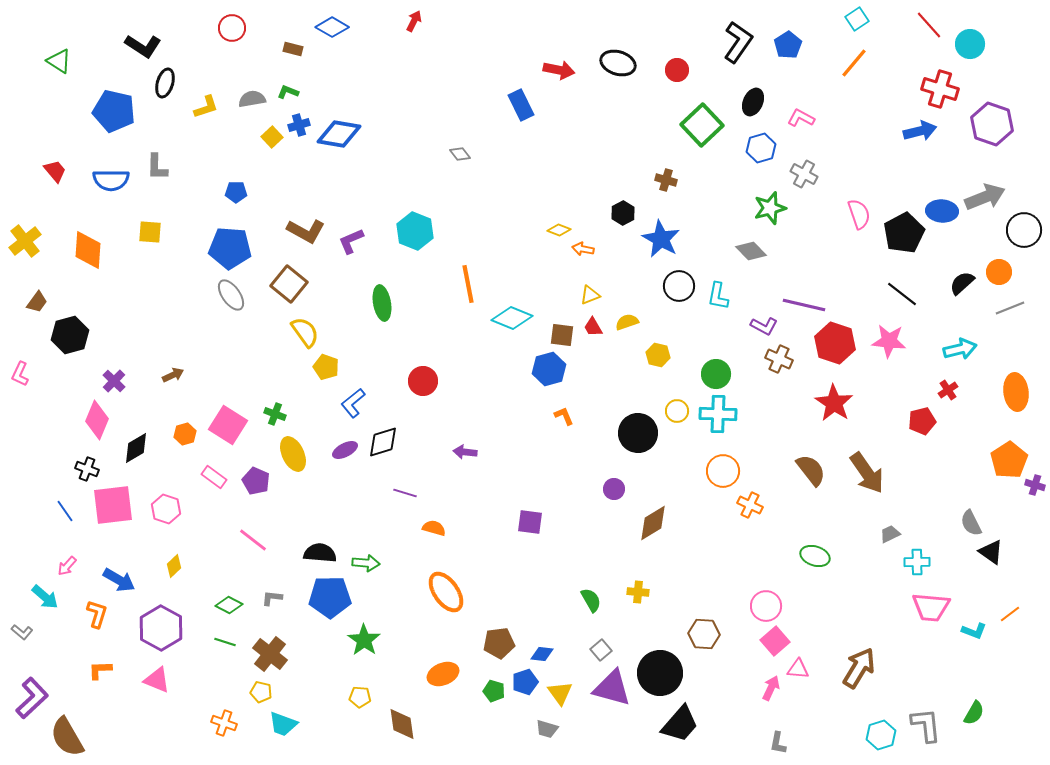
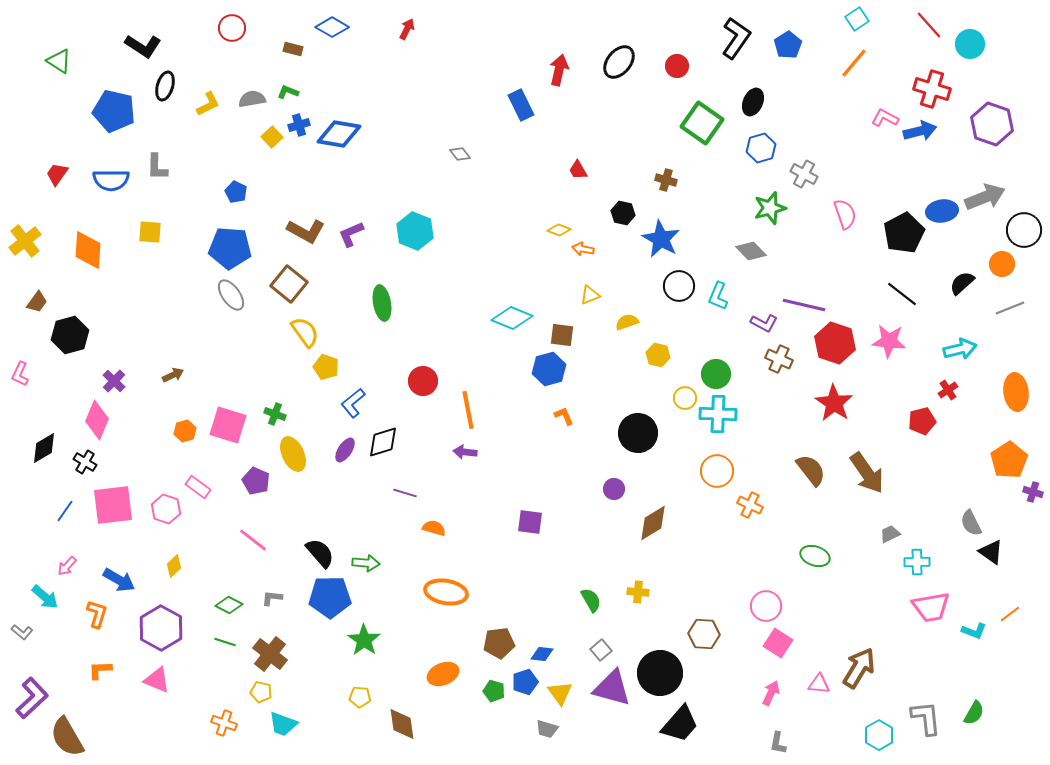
red arrow at (414, 21): moved 7 px left, 8 px down
black L-shape at (738, 42): moved 2 px left, 4 px up
black ellipse at (618, 63): moved 1 px right, 1 px up; rotated 68 degrees counterclockwise
red arrow at (559, 70): rotated 88 degrees counterclockwise
red circle at (677, 70): moved 4 px up
black ellipse at (165, 83): moved 3 px down
red cross at (940, 89): moved 8 px left
yellow L-shape at (206, 107): moved 2 px right, 3 px up; rotated 8 degrees counterclockwise
pink L-shape at (801, 118): moved 84 px right
green square at (702, 125): moved 2 px up; rotated 12 degrees counterclockwise
red trapezoid at (55, 171): moved 2 px right, 3 px down; rotated 105 degrees counterclockwise
blue pentagon at (236, 192): rotated 25 degrees clockwise
blue ellipse at (942, 211): rotated 12 degrees counterclockwise
black hexagon at (623, 213): rotated 20 degrees counterclockwise
pink semicircle at (859, 214): moved 14 px left
purple L-shape at (351, 241): moved 7 px up
orange circle at (999, 272): moved 3 px right, 8 px up
orange line at (468, 284): moved 126 px down
cyan L-shape at (718, 296): rotated 12 degrees clockwise
purple L-shape at (764, 326): moved 3 px up
red trapezoid at (593, 327): moved 15 px left, 157 px up
yellow circle at (677, 411): moved 8 px right, 13 px up
pink square at (228, 425): rotated 15 degrees counterclockwise
orange hexagon at (185, 434): moved 3 px up
black diamond at (136, 448): moved 92 px left
purple ellipse at (345, 450): rotated 30 degrees counterclockwise
black cross at (87, 469): moved 2 px left, 7 px up; rotated 10 degrees clockwise
orange circle at (723, 471): moved 6 px left
pink rectangle at (214, 477): moved 16 px left, 10 px down
purple cross at (1035, 485): moved 2 px left, 7 px down
blue line at (65, 511): rotated 70 degrees clockwise
black semicircle at (320, 553): rotated 44 degrees clockwise
orange ellipse at (446, 592): rotated 45 degrees counterclockwise
pink trapezoid at (931, 607): rotated 15 degrees counterclockwise
pink square at (775, 641): moved 3 px right, 2 px down; rotated 16 degrees counterclockwise
pink triangle at (798, 669): moved 21 px right, 15 px down
pink arrow at (771, 688): moved 5 px down
gray L-shape at (926, 725): moved 7 px up
cyan hexagon at (881, 735): moved 2 px left; rotated 12 degrees counterclockwise
